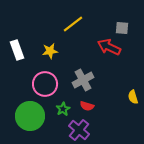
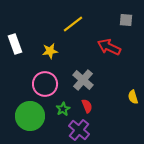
gray square: moved 4 px right, 8 px up
white rectangle: moved 2 px left, 6 px up
gray cross: rotated 20 degrees counterclockwise
red semicircle: rotated 128 degrees counterclockwise
